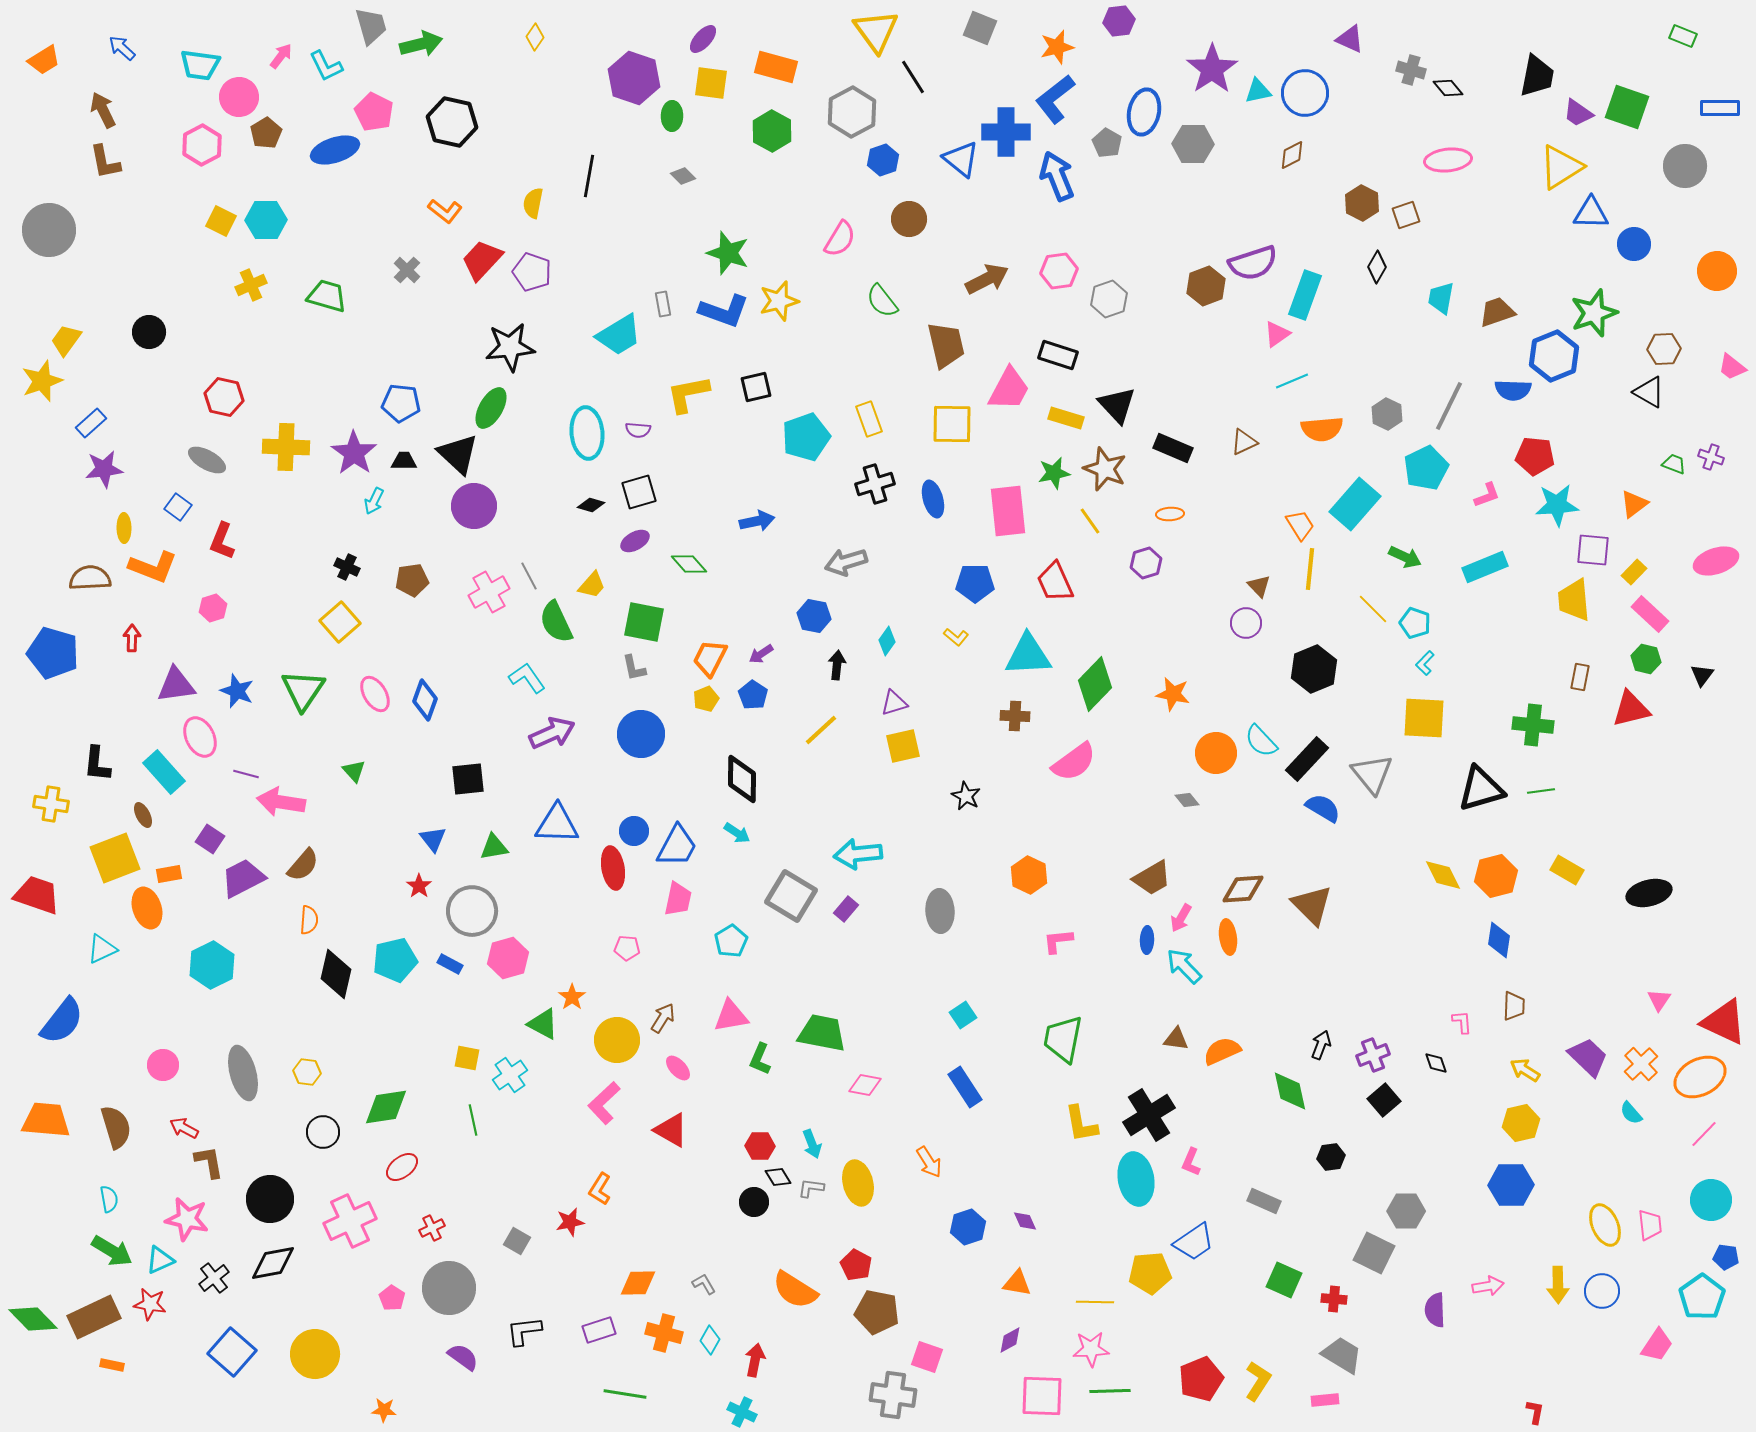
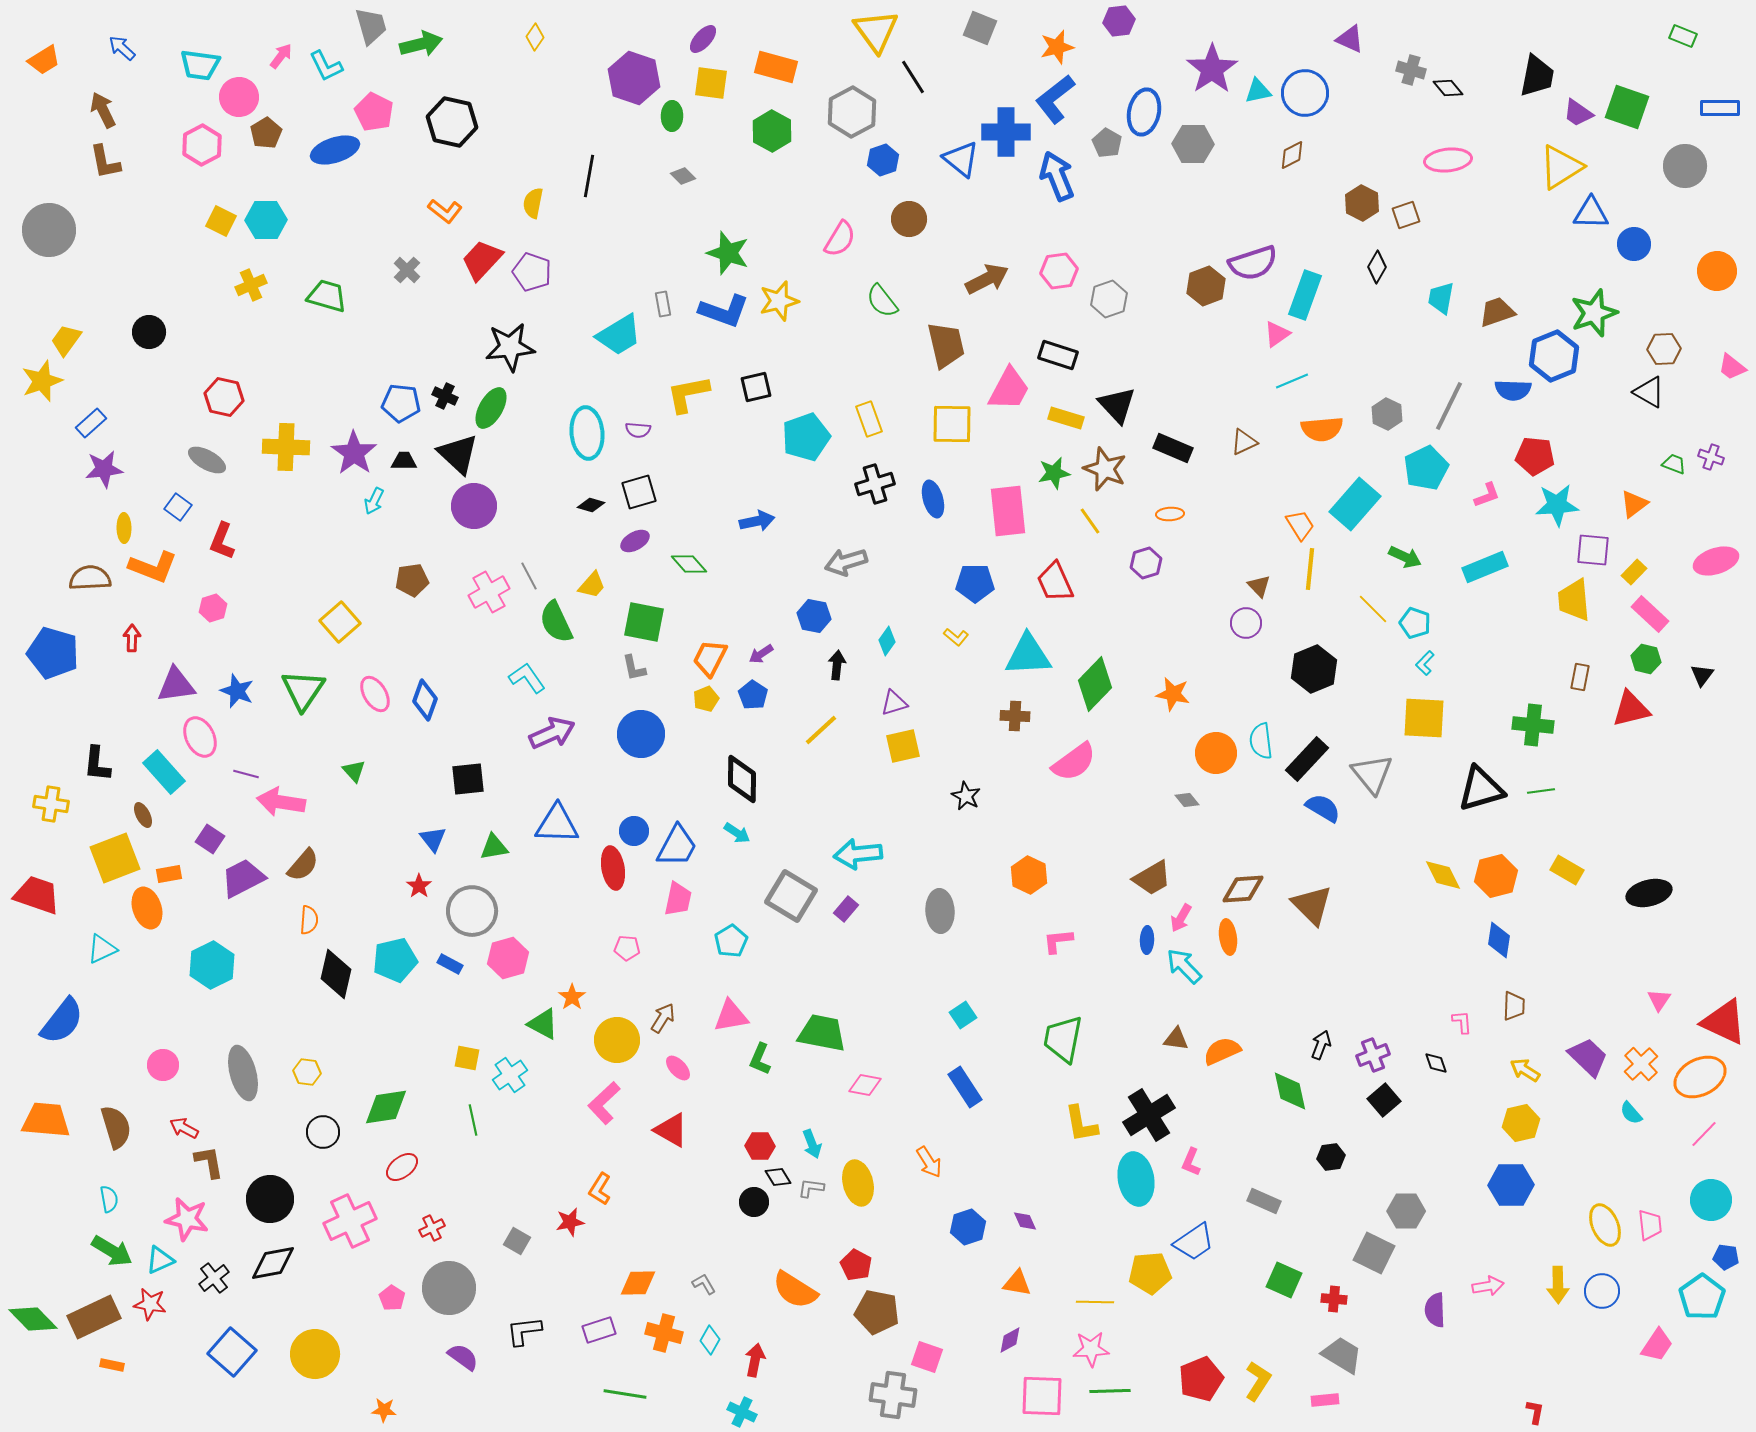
black cross at (347, 567): moved 98 px right, 171 px up
cyan semicircle at (1261, 741): rotated 36 degrees clockwise
